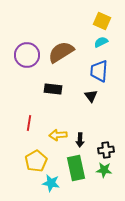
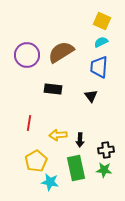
blue trapezoid: moved 4 px up
cyan star: moved 1 px left, 1 px up
